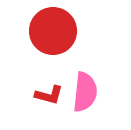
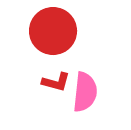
red L-shape: moved 7 px right, 13 px up
